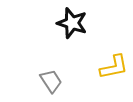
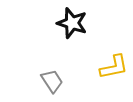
gray trapezoid: moved 1 px right
